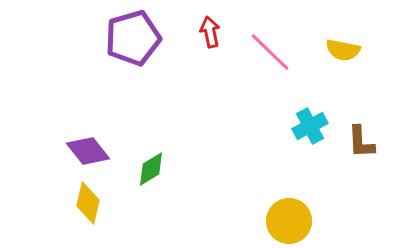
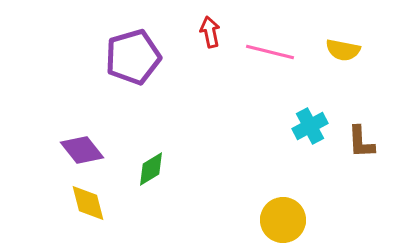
purple pentagon: moved 19 px down
pink line: rotated 30 degrees counterclockwise
purple diamond: moved 6 px left, 1 px up
yellow diamond: rotated 27 degrees counterclockwise
yellow circle: moved 6 px left, 1 px up
